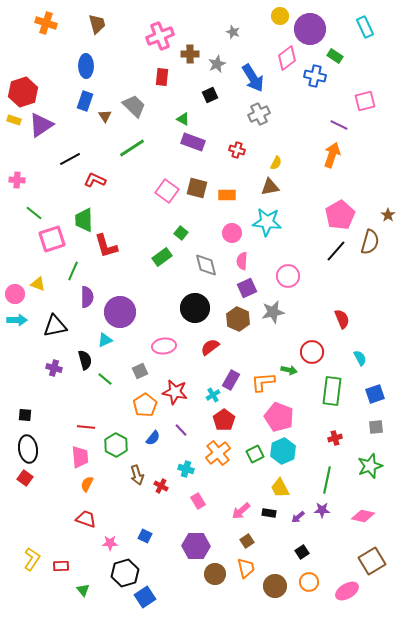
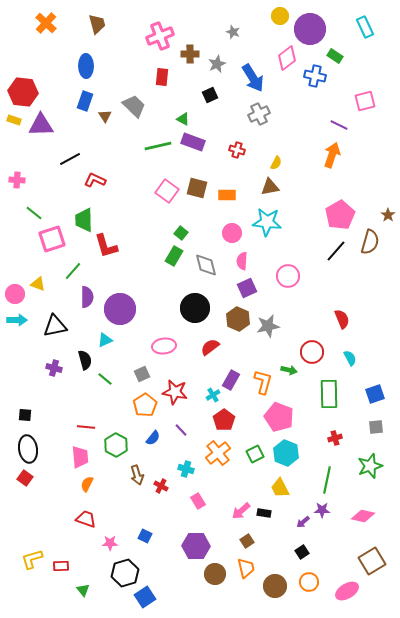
orange cross at (46, 23): rotated 25 degrees clockwise
red hexagon at (23, 92): rotated 24 degrees clockwise
purple triangle at (41, 125): rotated 32 degrees clockwise
green line at (132, 148): moved 26 px right, 2 px up; rotated 20 degrees clockwise
green rectangle at (162, 257): moved 12 px right, 1 px up; rotated 24 degrees counterclockwise
green line at (73, 271): rotated 18 degrees clockwise
purple circle at (120, 312): moved 3 px up
gray star at (273, 312): moved 5 px left, 14 px down
cyan semicircle at (360, 358): moved 10 px left
gray square at (140, 371): moved 2 px right, 3 px down
orange L-shape at (263, 382): rotated 110 degrees clockwise
green rectangle at (332, 391): moved 3 px left, 3 px down; rotated 8 degrees counterclockwise
cyan hexagon at (283, 451): moved 3 px right, 2 px down; rotated 15 degrees counterclockwise
black rectangle at (269, 513): moved 5 px left
purple arrow at (298, 517): moved 5 px right, 5 px down
yellow L-shape at (32, 559): rotated 140 degrees counterclockwise
